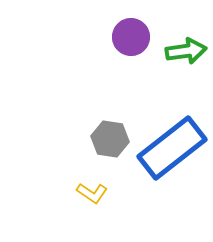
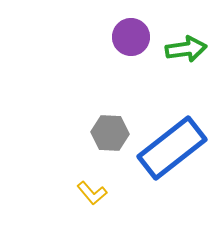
green arrow: moved 2 px up
gray hexagon: moved 6 px up; rotated 6 degrees counterclockwise
yellow L-shape: rotated 16 degrees clockwise
